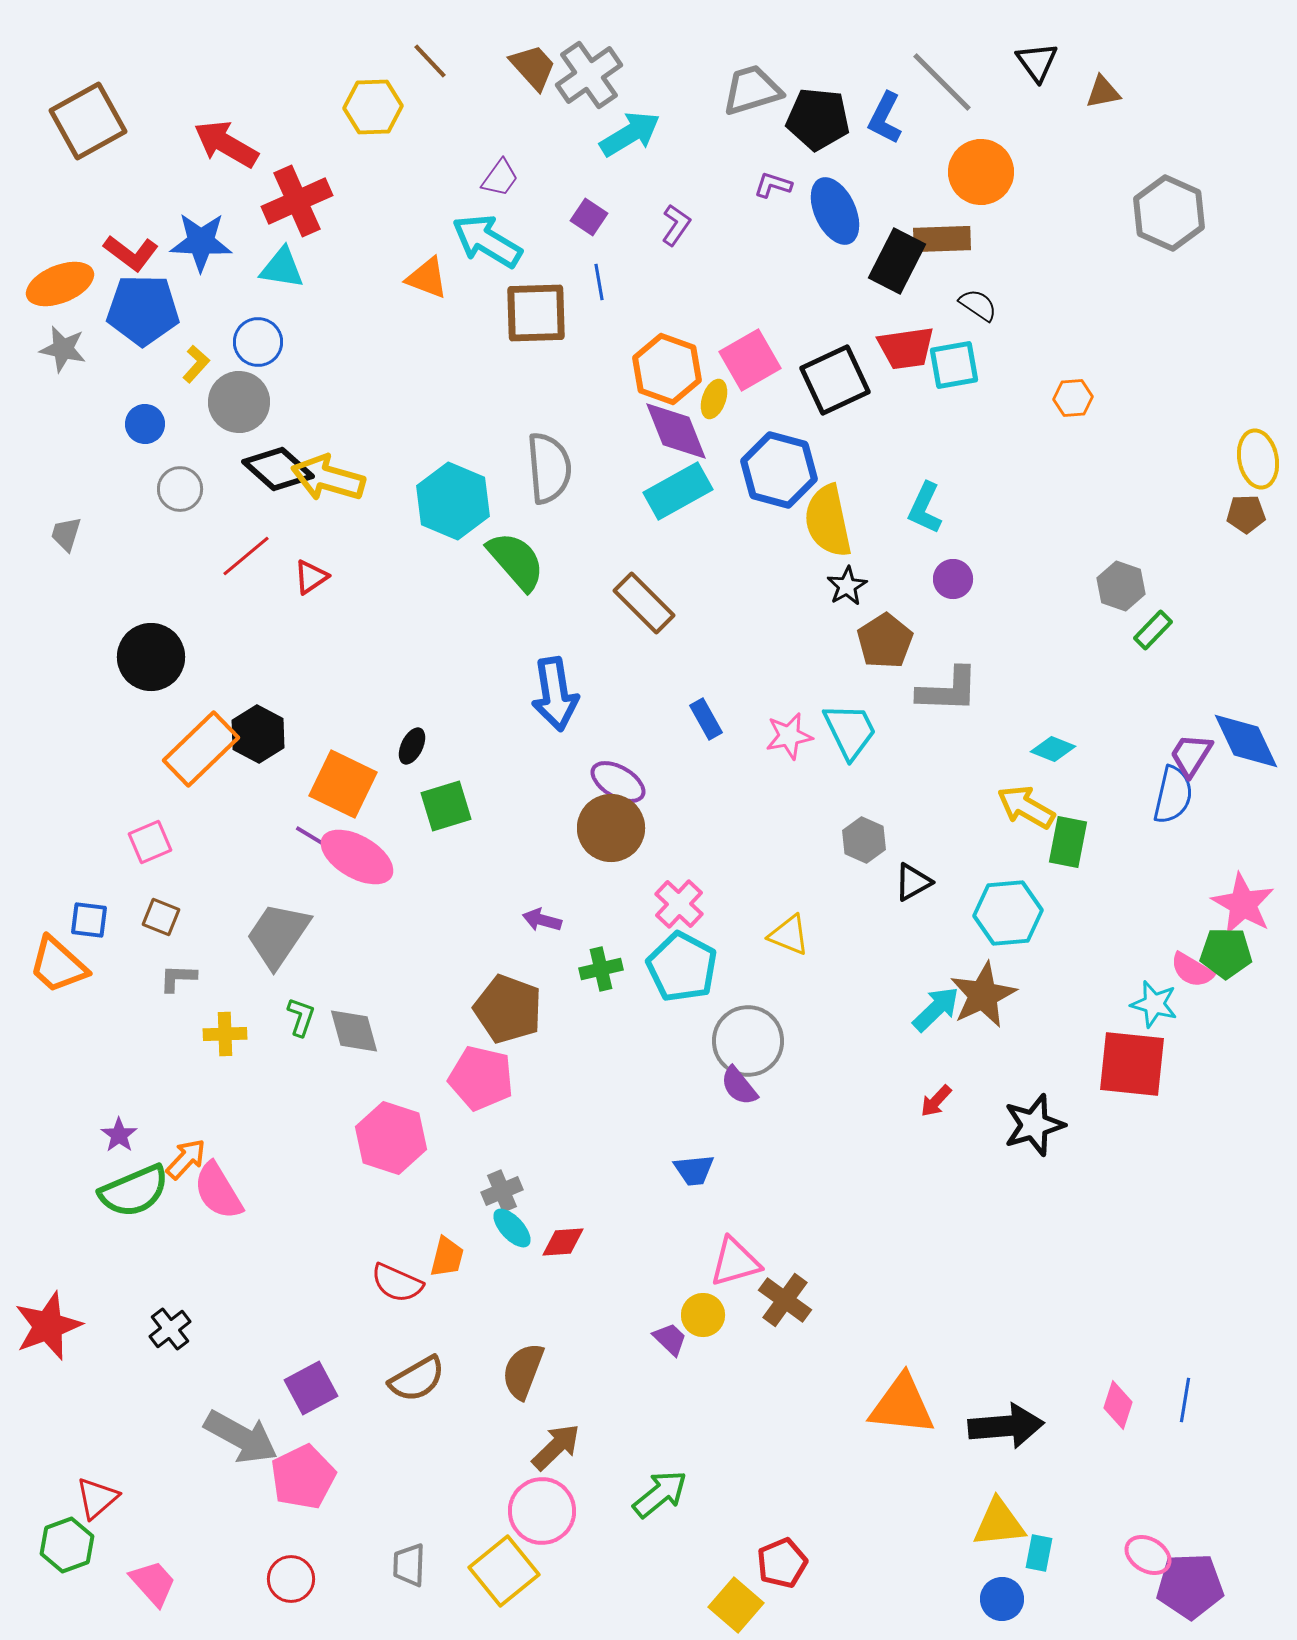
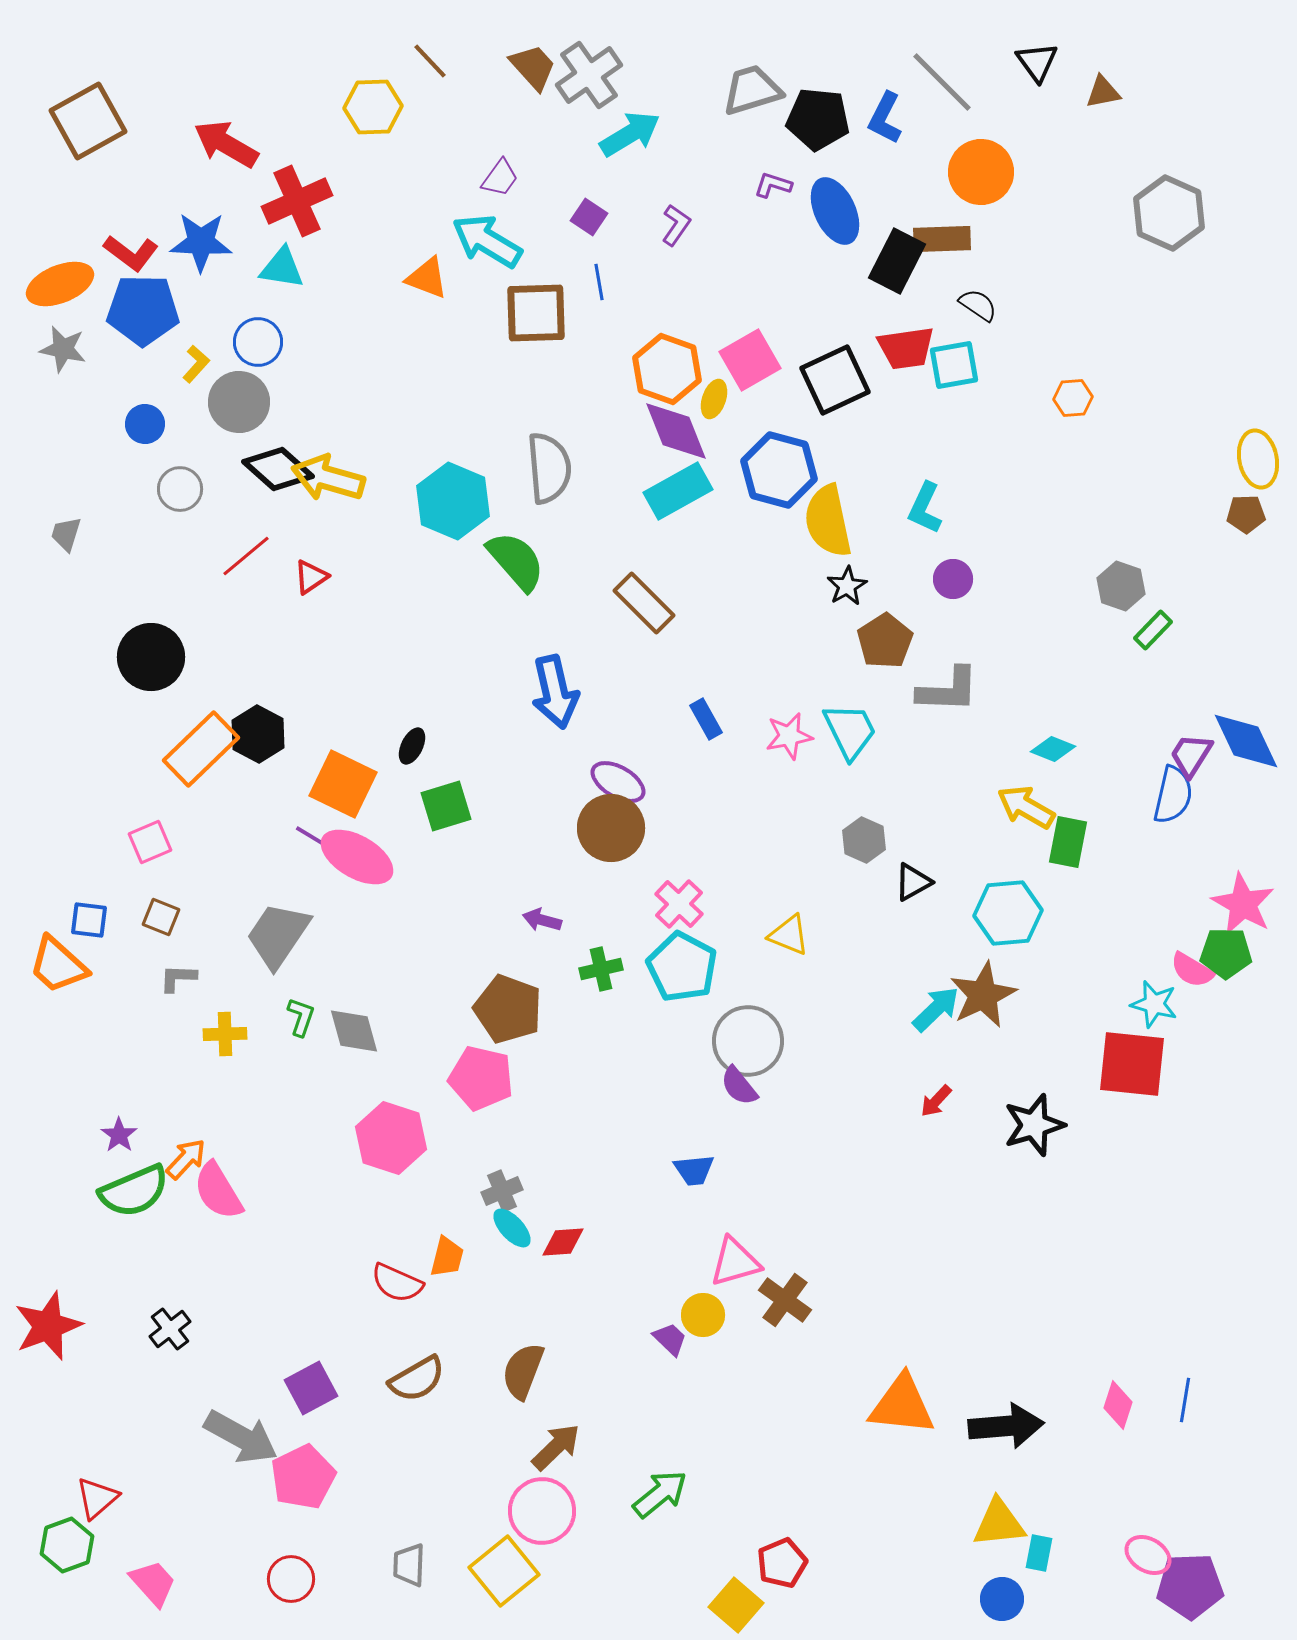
blue arrow at (555, 694): moved 2 px up; rotated 4 degrees counterclockwise
